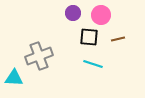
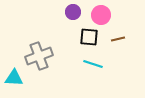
purple circle: moved 1 px up
